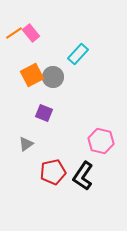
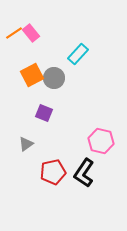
gray circle: moved 1 px right, 1 px down
black L-shape: moved 1 px right, 3 px up
